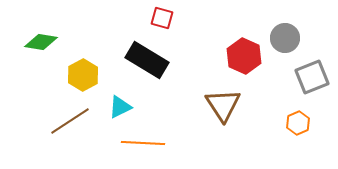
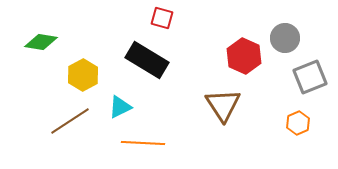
gray square: moved 2 px left
